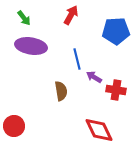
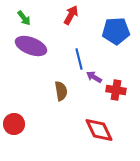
purple ellipse: rotated 12 degrees clockwise
blue line: moved 2 px right
red circle: moved 2 px up
